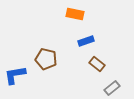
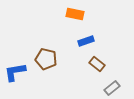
blue L-shape: moved 3 px up
